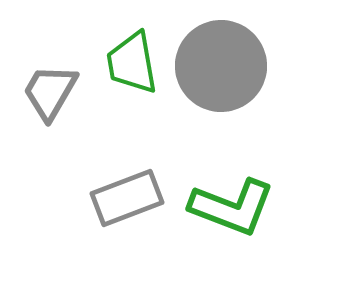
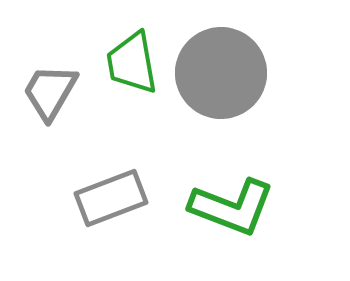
gray circle: moved 7 px down
gray rectangle: moved 16 px left
